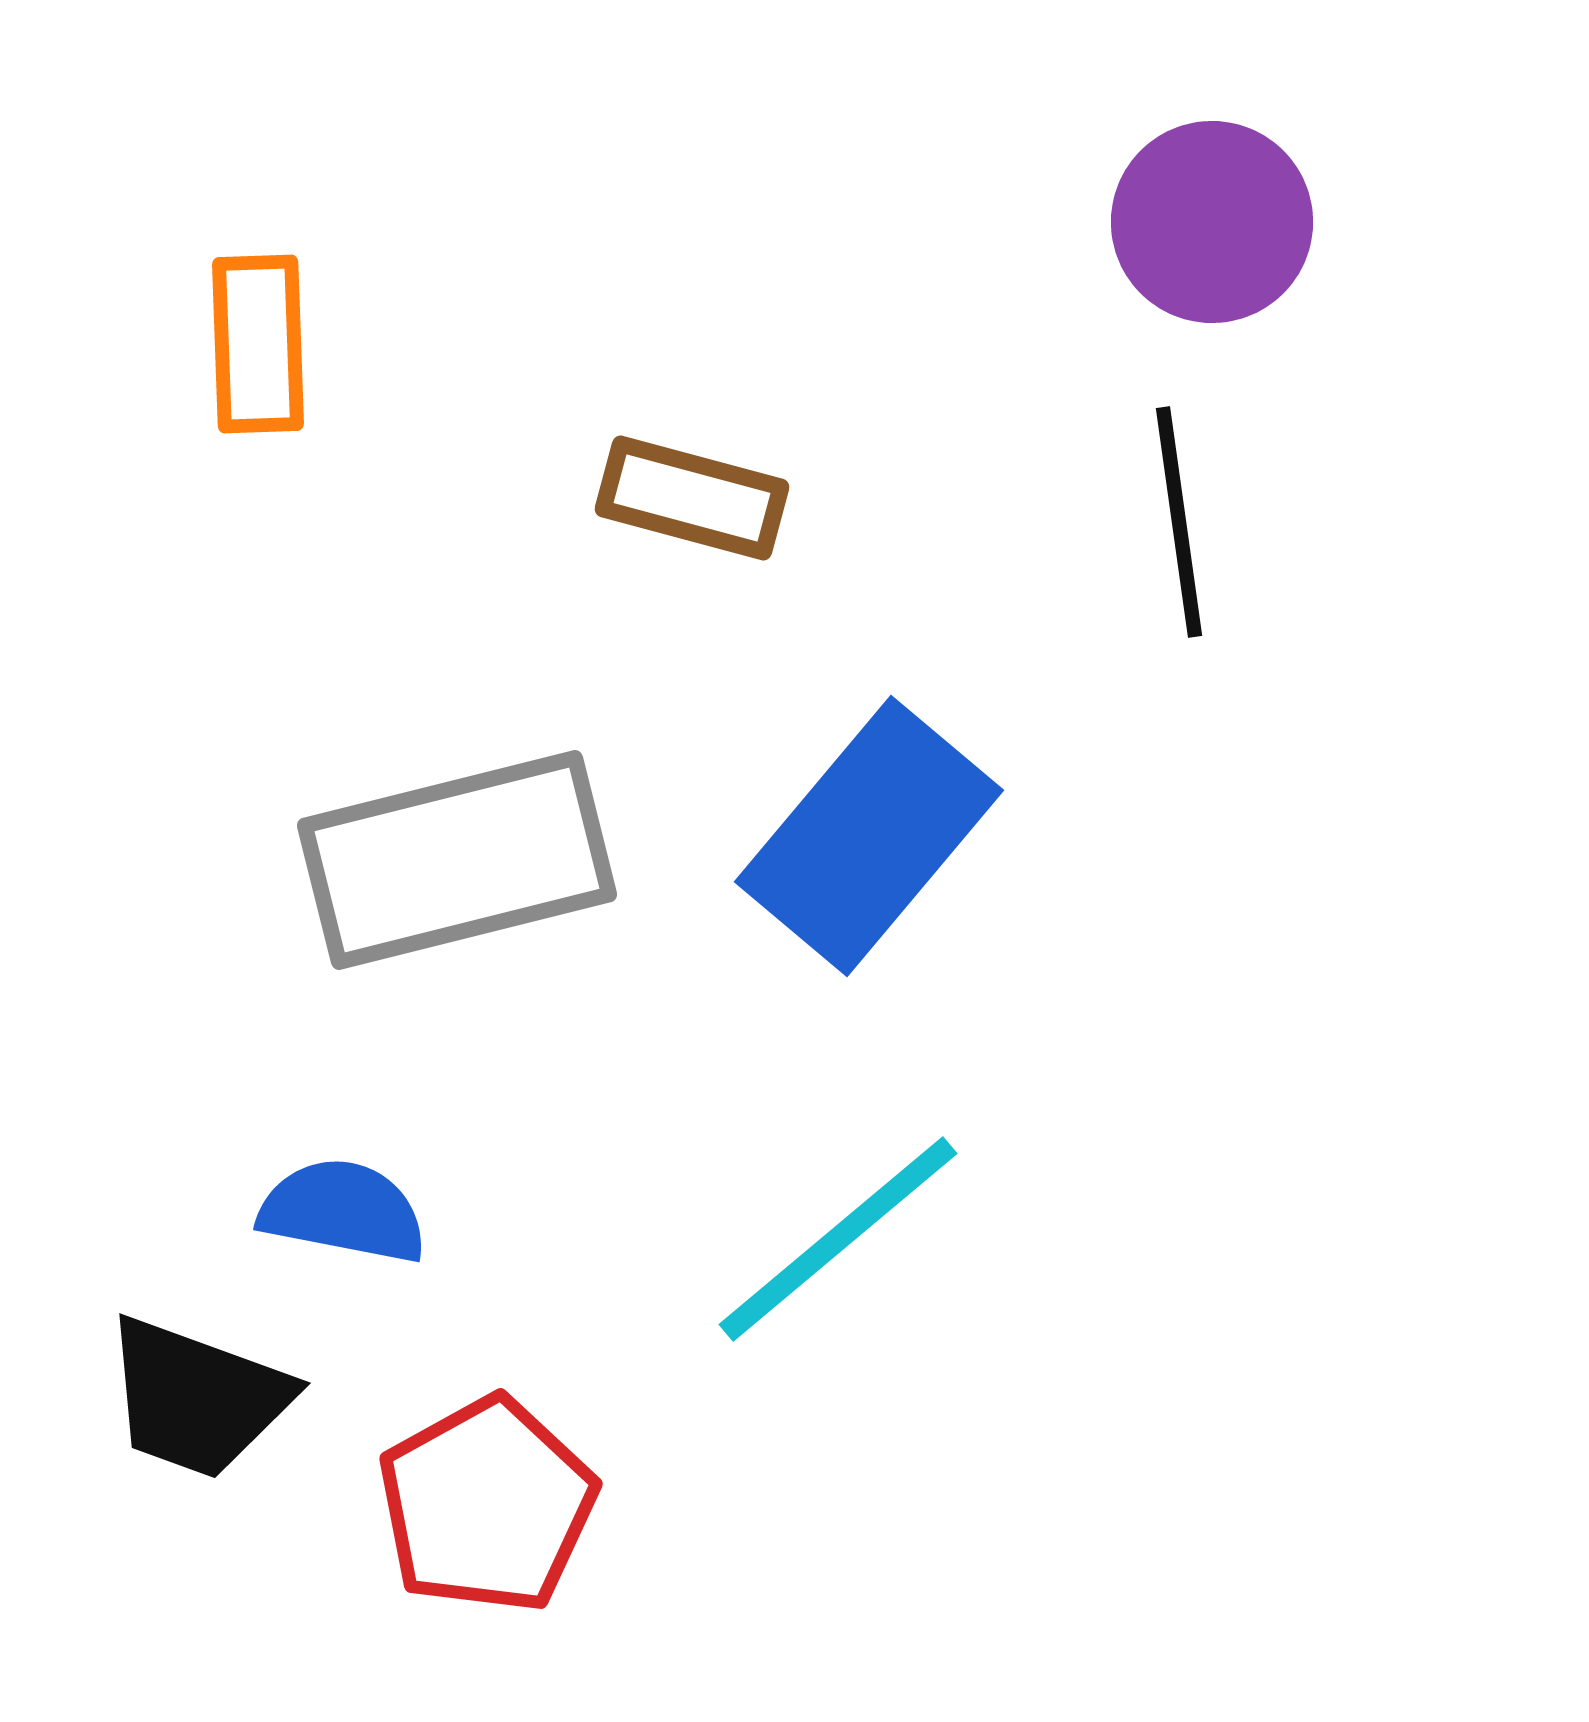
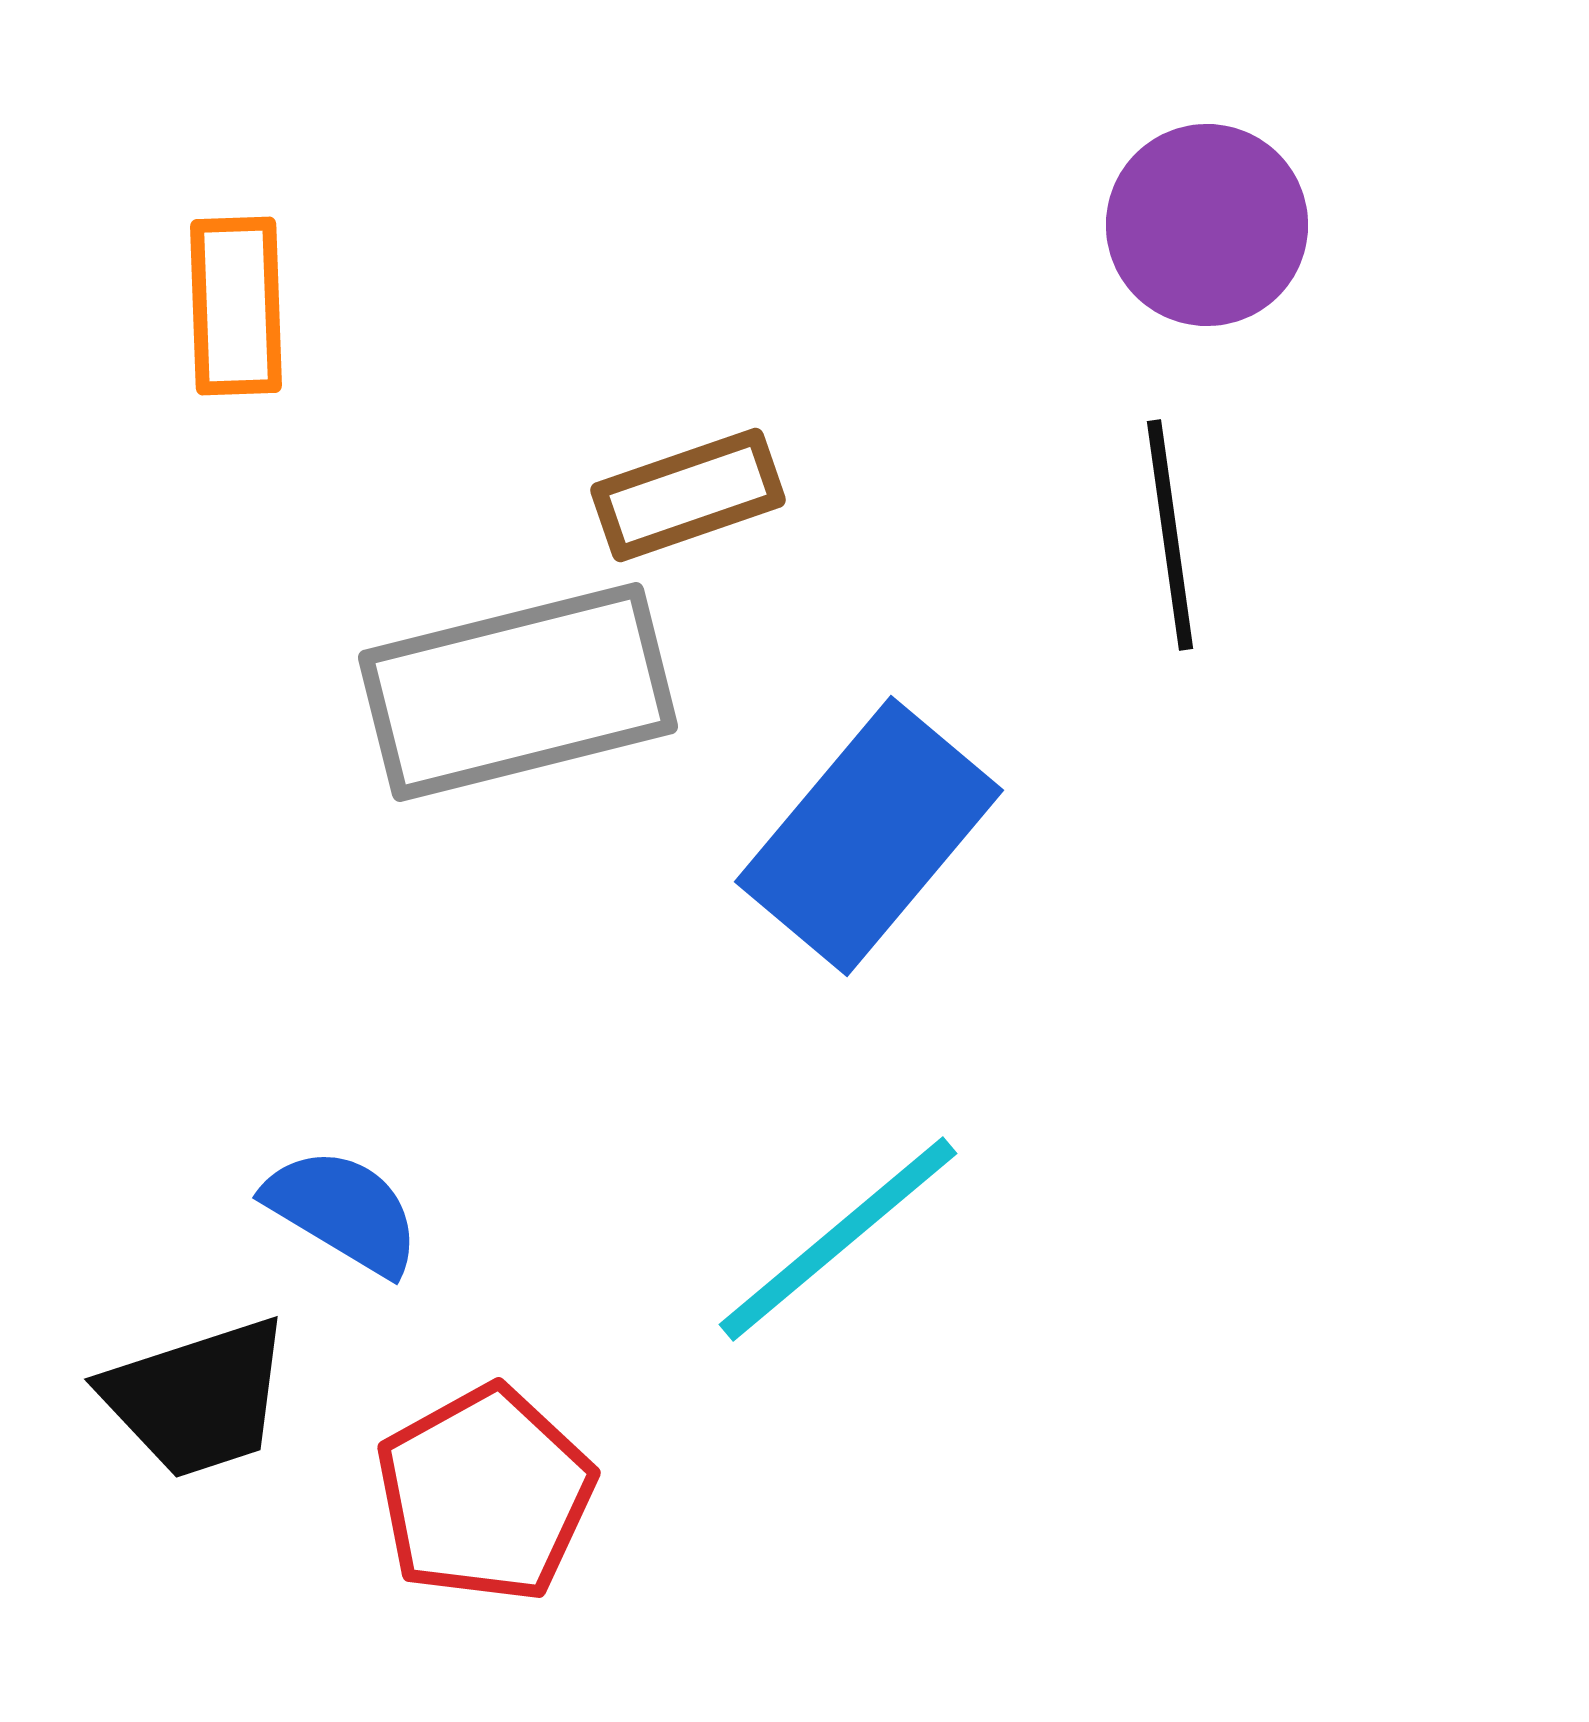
purple circle: moved 5 px left, 3 px down
orange rectangle: moved 22 px left, 38 px up
brown rectangle: moved 4 px left, 3 px up; rotated 34 degrees counterclockwise
black line: moved 9 px left, 13 px down
gray rectangle: moved 61 px right, 168 px up
blue semicircle: rotated 20 degrees clockwise
black trapezoid: rotated 38 degrees counterclockwise
red pentagon: moved 2 px left, 11 px up
